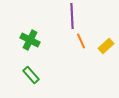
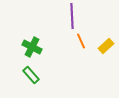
green cross: moved 2 px right, 7 px down
